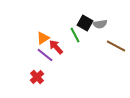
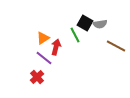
red arrow: rotated 56 degrees clockwise
purple line: moved 1 px left, 3 px down
